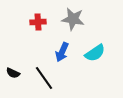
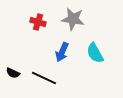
red cross: rotated 21 degrees clockwise
cyan semicircle: rotated 95 degrees clockwise
black line: rotated 30 degrees counterclockwise
